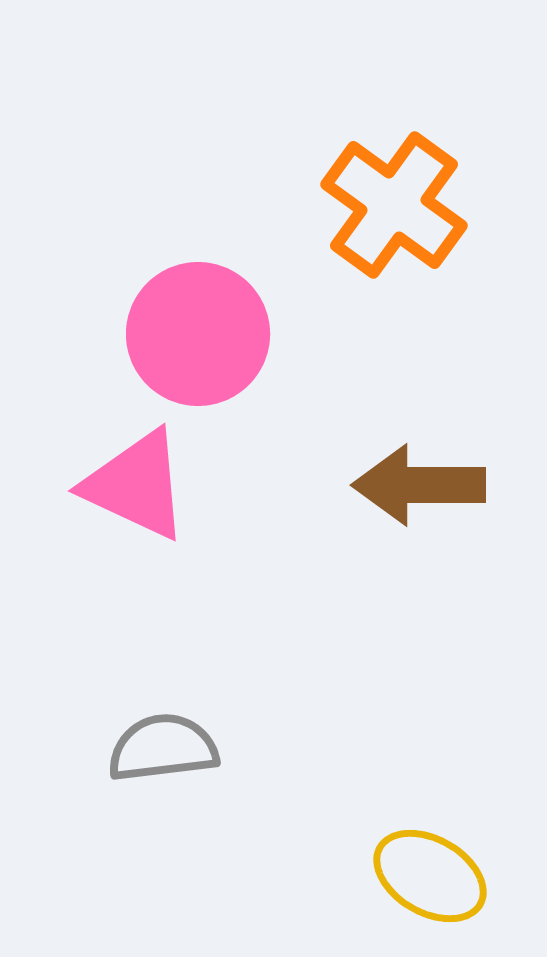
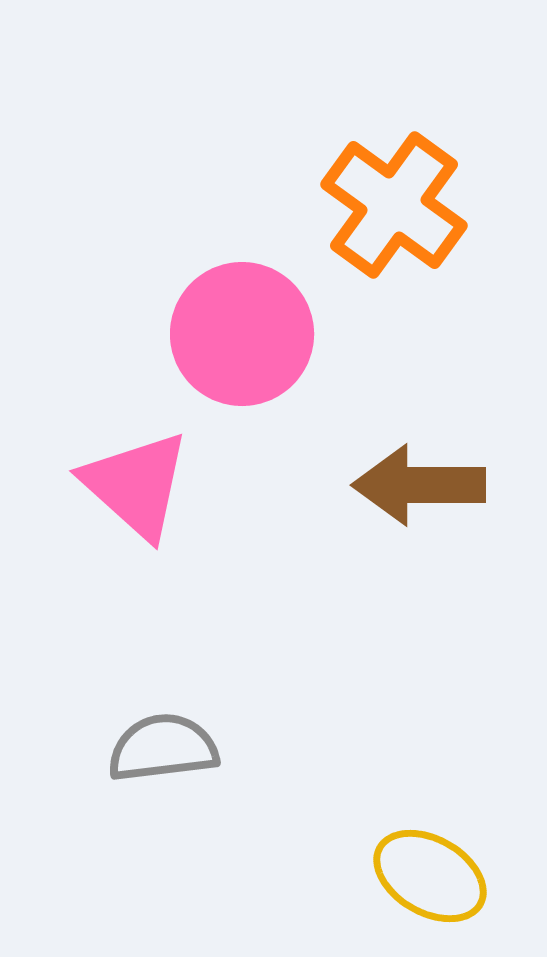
pink circle: moved 44 px right
pink triangle: rotated 17 degrees clockwise
